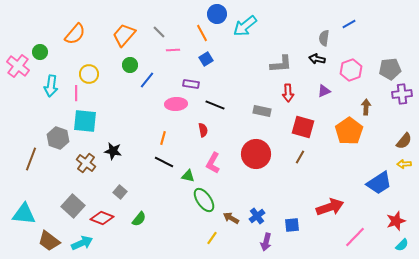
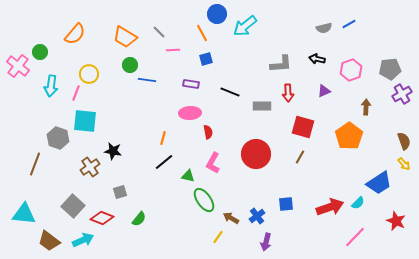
orange trapezoid at (124, 35): moved 1 px right, 2 px down; rotated 100 degrees counterclockwise
gray semicircle at (324, 38): moved 10 px up; rotated 112 degrees counterclockwise
blue square at (206, 59): rotated 16 degrees clockwise
blue line at (147, 80): rotated 60 degrees clockwise
pink line at (76, 93): rotated 21 degrees clockwise
purple cross at (402, 94): rotated 24 degrees counterclockwise
pink ellipse at (176, 104): moved 14 px right, 9 px down
black line at (215, 105): moved 15 px right, 13 px up
gray rectangle at (262, 111): moved 5 px up; rotated 12 degrees counterclockwise
red semicircle at (203, 130): moved 5 px right, 2 px down
orange pentagon at (349, 131): moved 5 px down
brown semicircle at (404, 141): rotated 60 degrees counterclockwise
brown line at (31, 159): moved 4 px right, 5 px down
black line at (164, 162): rotated 66 degrees counterclockwise
brown cross at (86, 163): moved 4 px right, 4 px down; rotated 18 degrees clockwise
yellow arrow at (404, 164): rotated 128 degrees counterclockwise
gray square at (120, 192): rotated 32 degrees clockwise
red star at (396, 221): rotated 30 degrees counterclockwise
blue square at (292, 225): moved 6 px left, 21 px up
yellow line at (212, 238): moved 6 px right, 1 px up
cyan arrow at (82, 243): moved 1 px right, 3 px up
cyan semicircle at (402, 245): moved 44 px left, 42 px up
